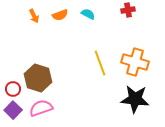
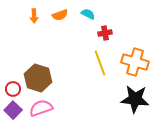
red cross: moved 23 px left, 23 px down
orange arrow: rotated 24 degrees clockwise
